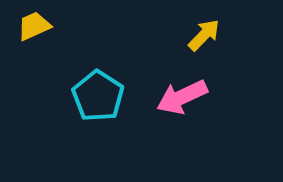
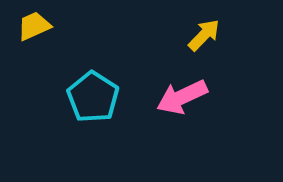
cyan pentagon: moved 5 px left, 1 px down
